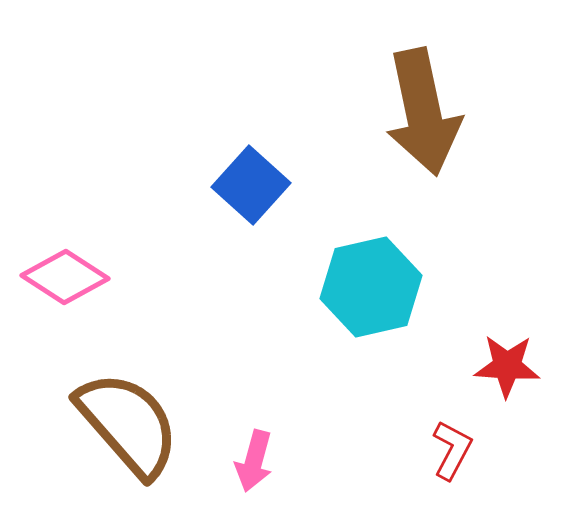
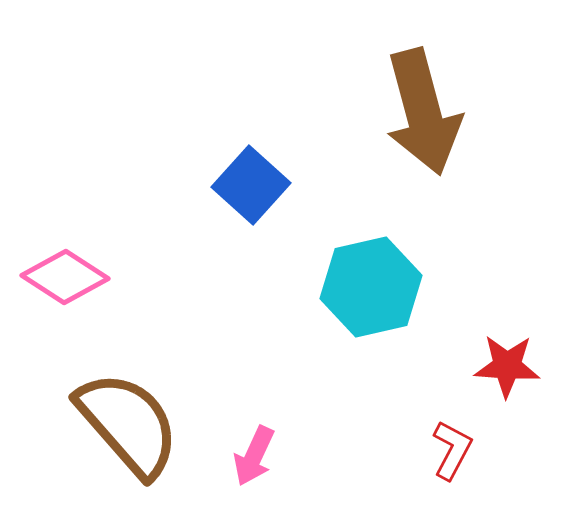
brown arrow: rotated 3 degrees counterclockwise
pink arrow: moved 5 px up; rotated 10 degrees clockwise
